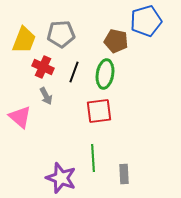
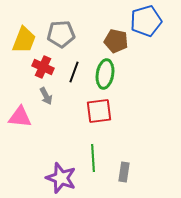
pink triangle: rotated 35 degrees counterclockwise
gray rectangle: moved 2 px up; rotated 12 degrees clockwise
